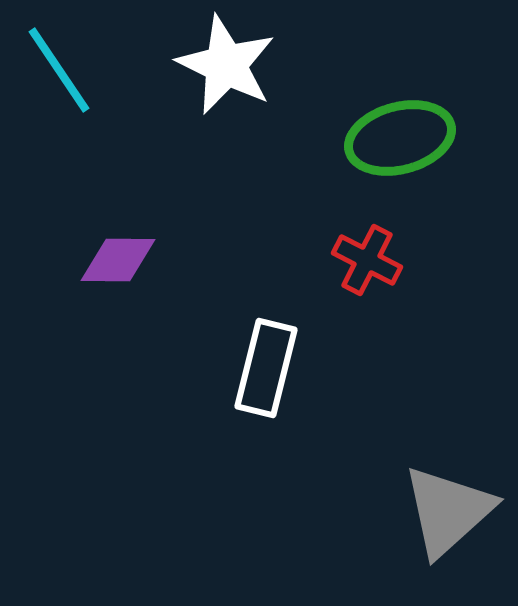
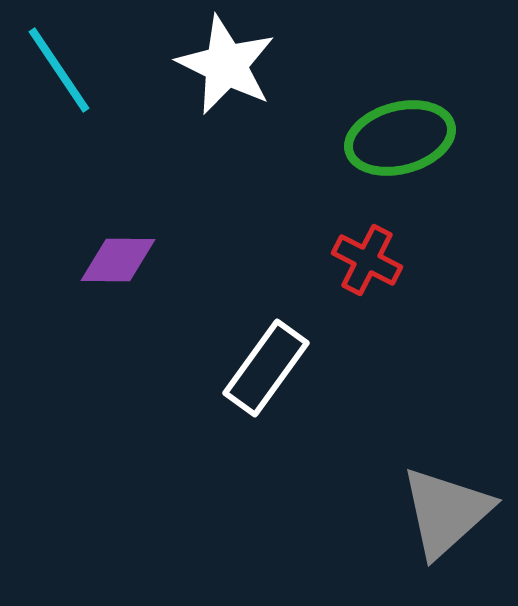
white rectangle: rotated 22 degrees clockwise
gray triangle: moved 2 px left, 1 px down
